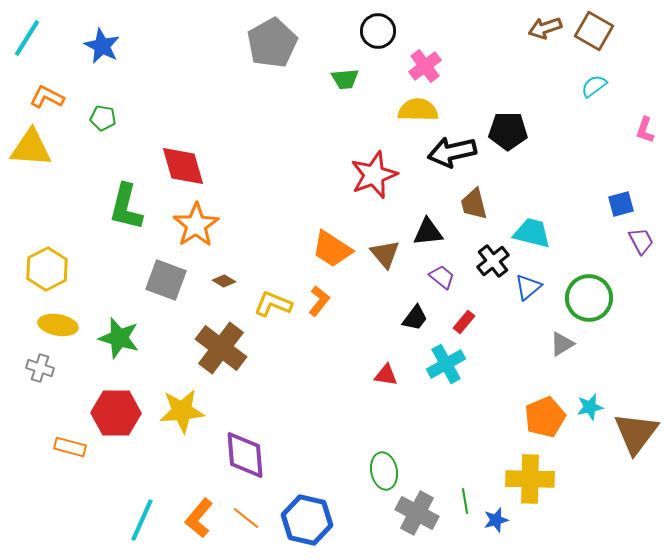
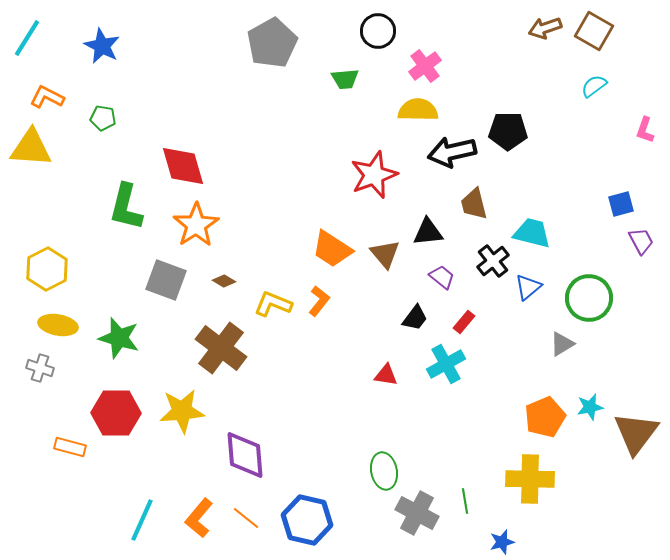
blue star at (496, 520): moved 6 px right, 22 px down
